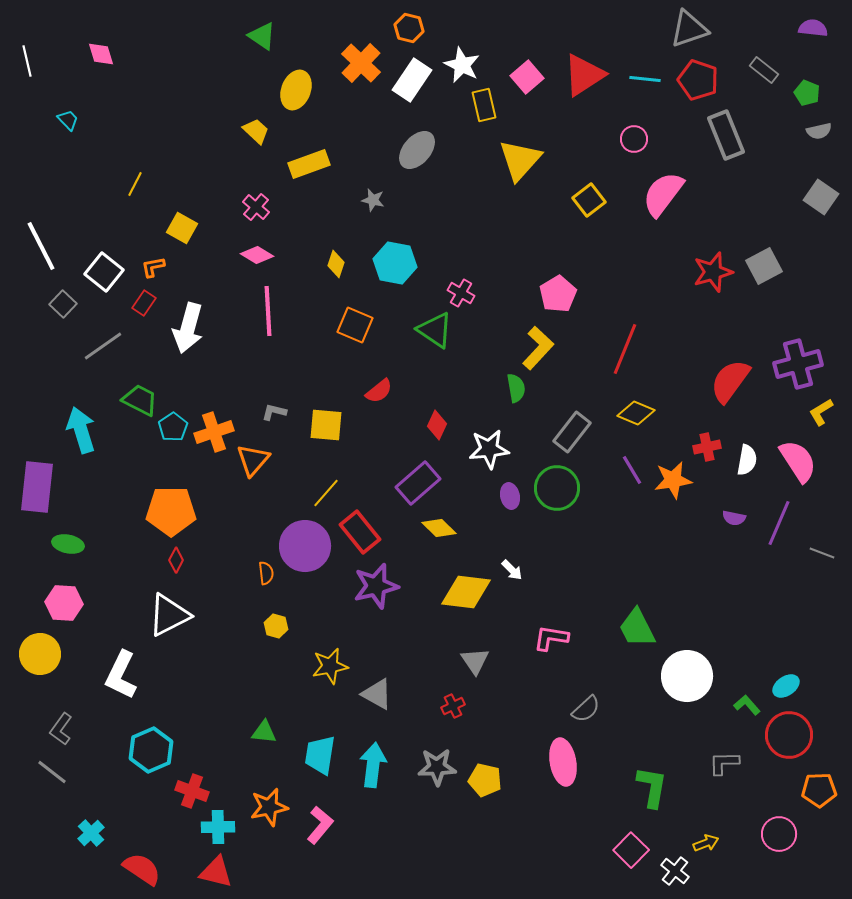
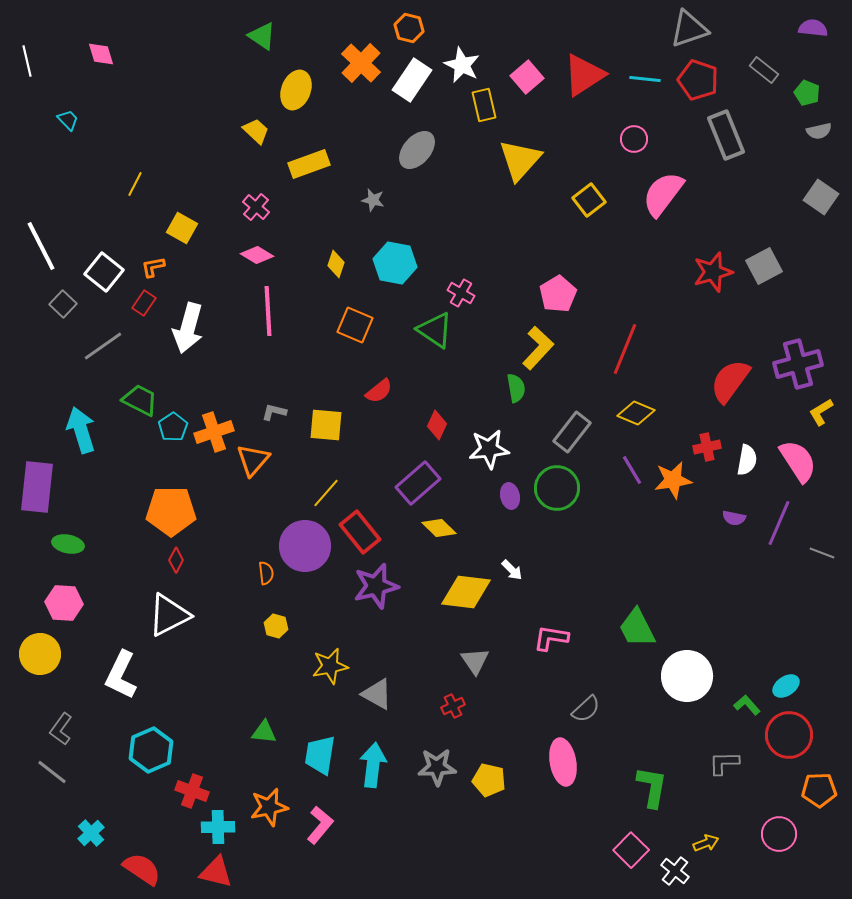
yellow pentagon at (485, 780): moved 4 px right
